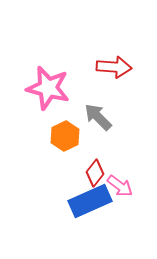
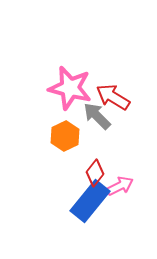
red arrow: moved 1 px left, 30 px down; rotated 152 degrees counterclockwise
pink star: moved 22 px right
gray arrow: moved 1 px left, 1 px up
pink arrow: rotated 64 degrees counterclockwise
blue rectangle: rotated 27 degrees counterclockwise
